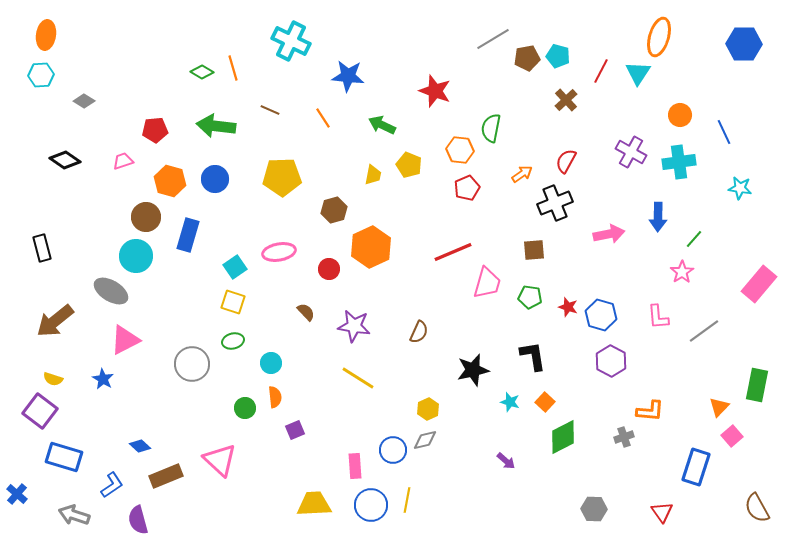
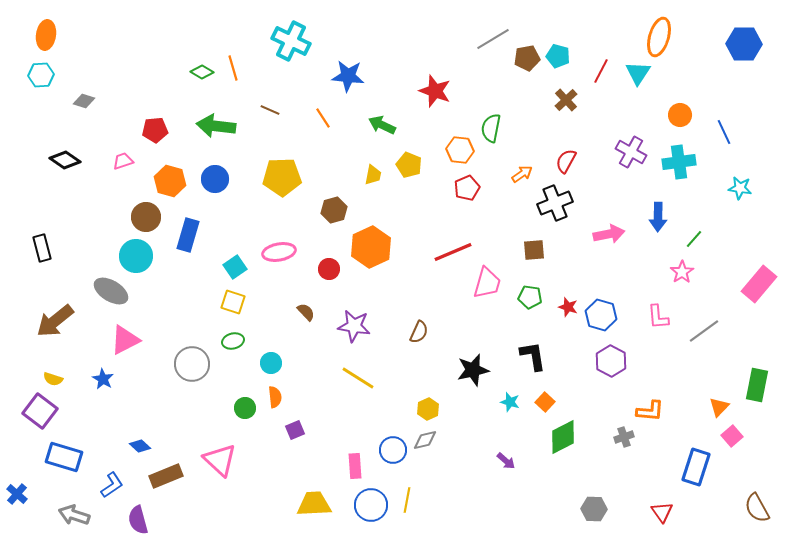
gray diamond at (84, 101): rotated 15 degrees counterclockwise
